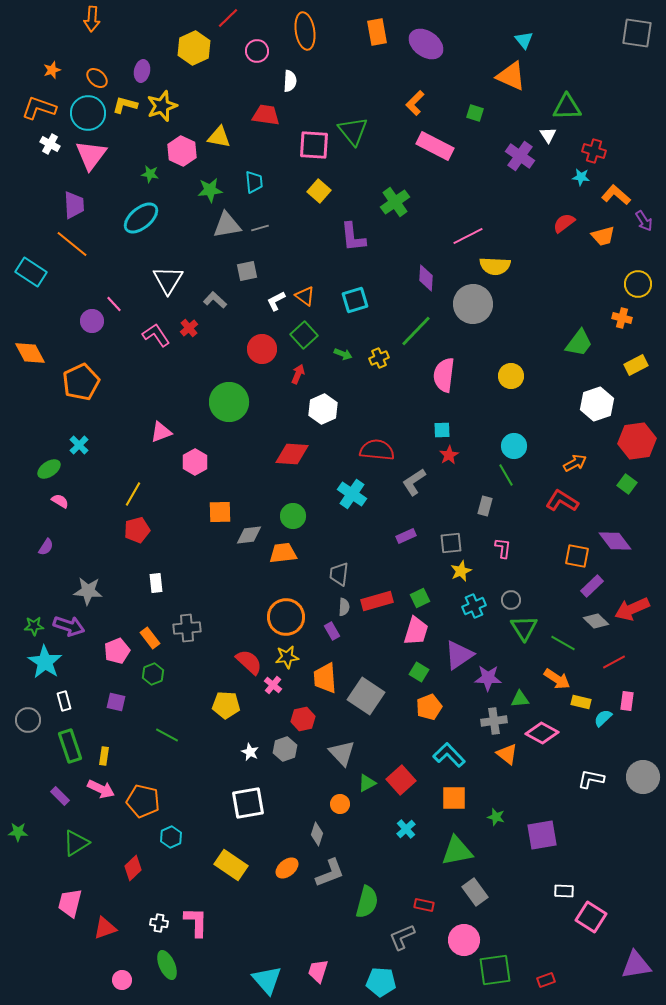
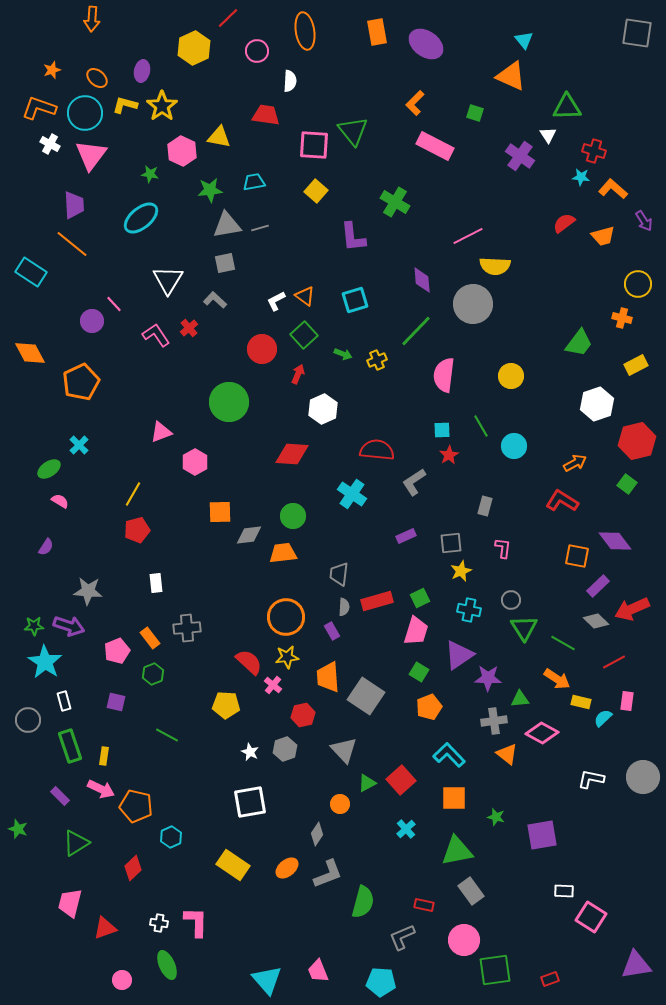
yellow star at (162, 106): rotated 16 degrees counterclockwise
cyan circle at (88, 113): moved 3 px left
cyan trapezoid at (254, 182): rotated 95 degrees counterclockwise
yellow square at (319, 191): moved 3 px left
orange L-shape at (616, 195): moved 3 px left, 6 px up
green cross at (395, 202): rotated 24 degrees counterclockwise
gray square at (247, 271): moved 22 px left, 8 px up
purple diamond at (426, 278): moved 4 px left, 2 px down; rotated 8 degrees counterclockwise
yellow cross at (379, 358): moved 2 px left, 2 px down
red hexagon at (637, 441): rotated 6 degrees counterclockwise
green line at (506, 475): moved 25 px left, 49 px up
purple rectangle at (592, 586): moved 6 px right
cyan cross at (474, 606): moved 5 px left, 4 px down; rotated 35 degrees clockwise
orange trapezoid at (325, 678): moved 3 px right, 1 px up
red hexagon at (303, 719): moved 4 px up
gray triangle at (342, 753): moved 2 px right, 3 px up
orange pentagon at (143, 801): moved 7 px left, 5 px down
white square at (248, 803): moved 2 px right, 1 px up
green star at (18, 832): moved 3 px up; rotated 18 degrees clockwise
gray diamond at (317, 834): rotated 15 degrees clockwise
yellow rectangle at (231, 865): moved 2 px right
gray L-shape at (330, 873): moved 2 px left, 1 px down
gray rectangle at (475, 892): moved 4 px left, 1 px up
green semicircle at (367, 902): moved 4 px left
pink trapezoid at (318, 971): rotated 40 degrees counterclockwise
red rectangle at (546, 980): moved 4 px right, 1 px up
